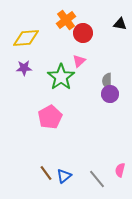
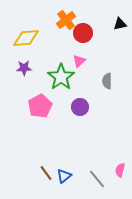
black triangle: rotated 24 degrees counterclockwise
purple circle: moved 30 px left, 13 px down
pink pentagon: moved 10 px left, 11 px up
